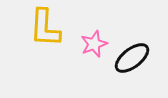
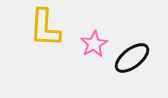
pink star: rotated 8 degrees counterclockwise
